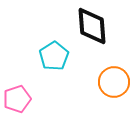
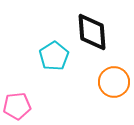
black diamond: moved 6 px down
pink pentagon: moved 7 px down; rotated 12 degrees clockwise
